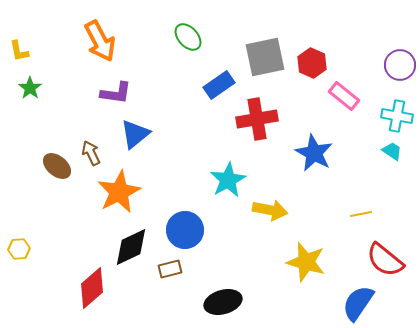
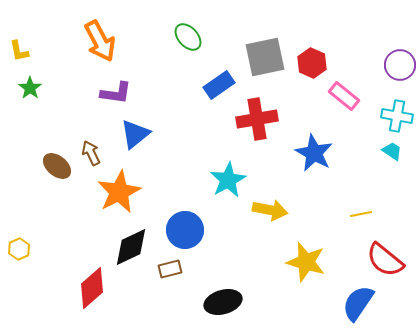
yellow hexagon: rotated 20 degrees counterclockwise
